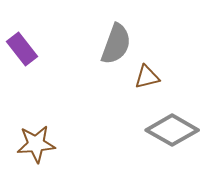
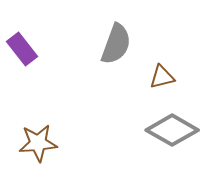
brown triangle: moved 15 px right
brown star: moved 2 px right, 1 px up
